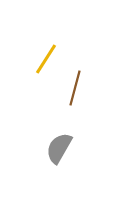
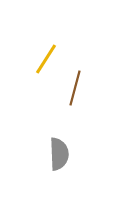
gray semicircle: moved 6 px down; rotated 148 degrees clockwise
